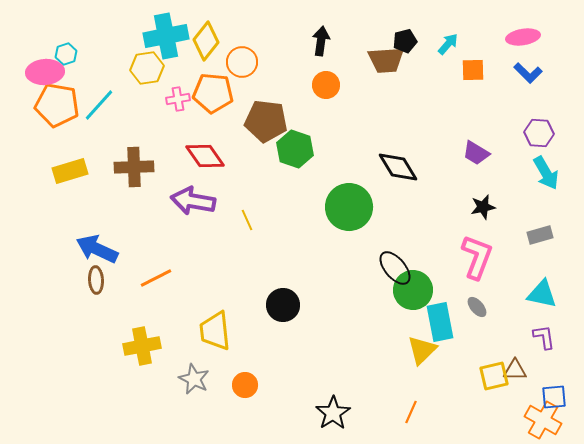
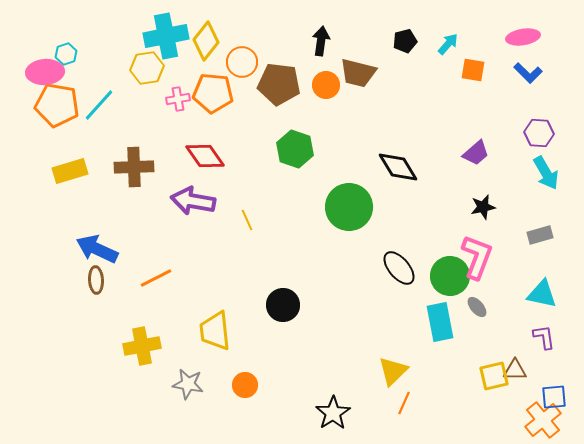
brown trapezoid at (386, 60): moved 28 px left, 13 px down; rotated 18 degrees clockwise
orange square at (473, 70): rotated 10 degrees clockwise
brown pentagon at (266, 121): moved 13 px right, 37 px up
purple trapezoid at (476, 153): rotated 72 degrees counterclockwise
black ellipse at (395, 268): moved 4 px right
green circle at (413, 290): moved 37 px right, 14 px up
yellow triangle at (422, 350): moved 29 px left, 21 px down
gray star at (194, 379): moved 6 px left, 5 px down; rotated 16 degrees counterclockwise
orange line at (411, 412): moved 7 px left, 9 px up
orange cross at (543, 420): rotated 21 degrees clockwise
